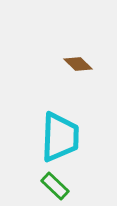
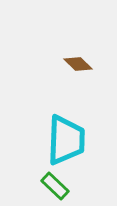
cyan trapezoid: moved 6 px right, 3 px down
